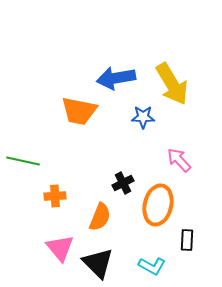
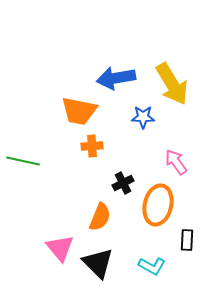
pink arrow: moved 3 px left, 2 px down; rotated 8 degrees clockwise
orange cross: moved 37 px right, 50 px up
